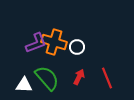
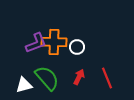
orange cross: rotated 15 degrees counterclockwise
white triangle: rotated 18 degrees counterclockwise
